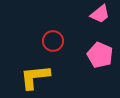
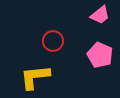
pink trapezoid: moved 1 px down
